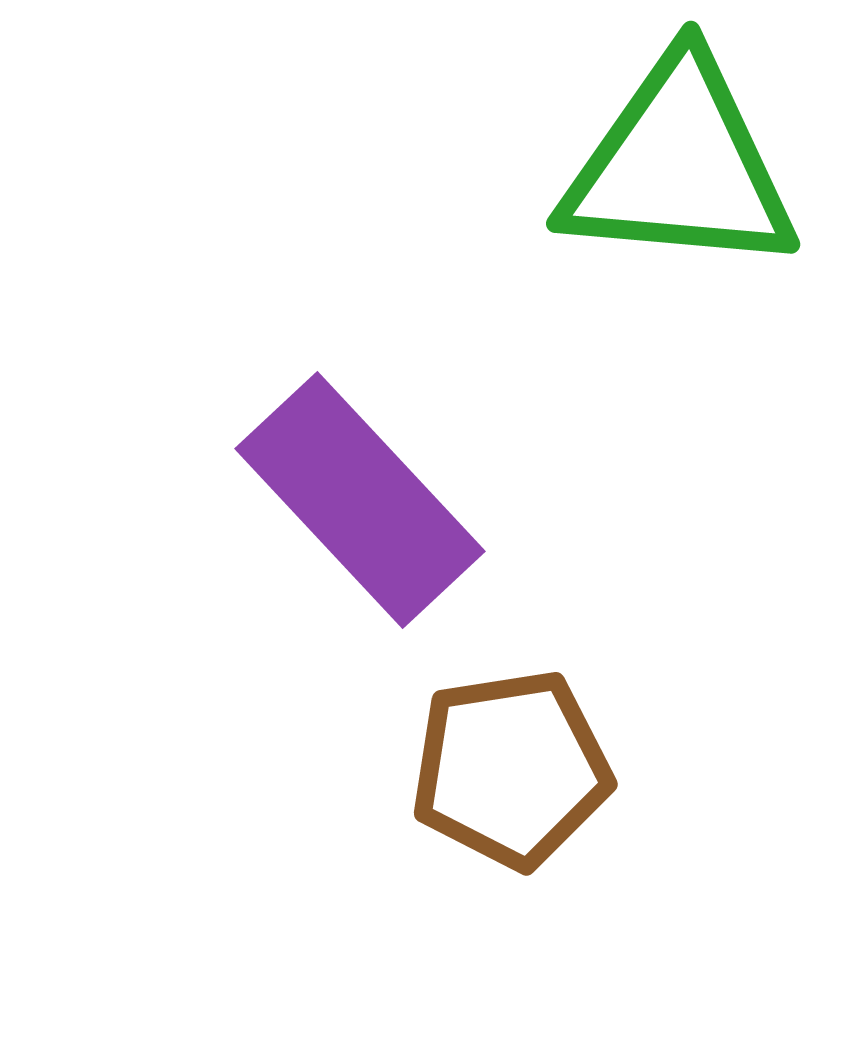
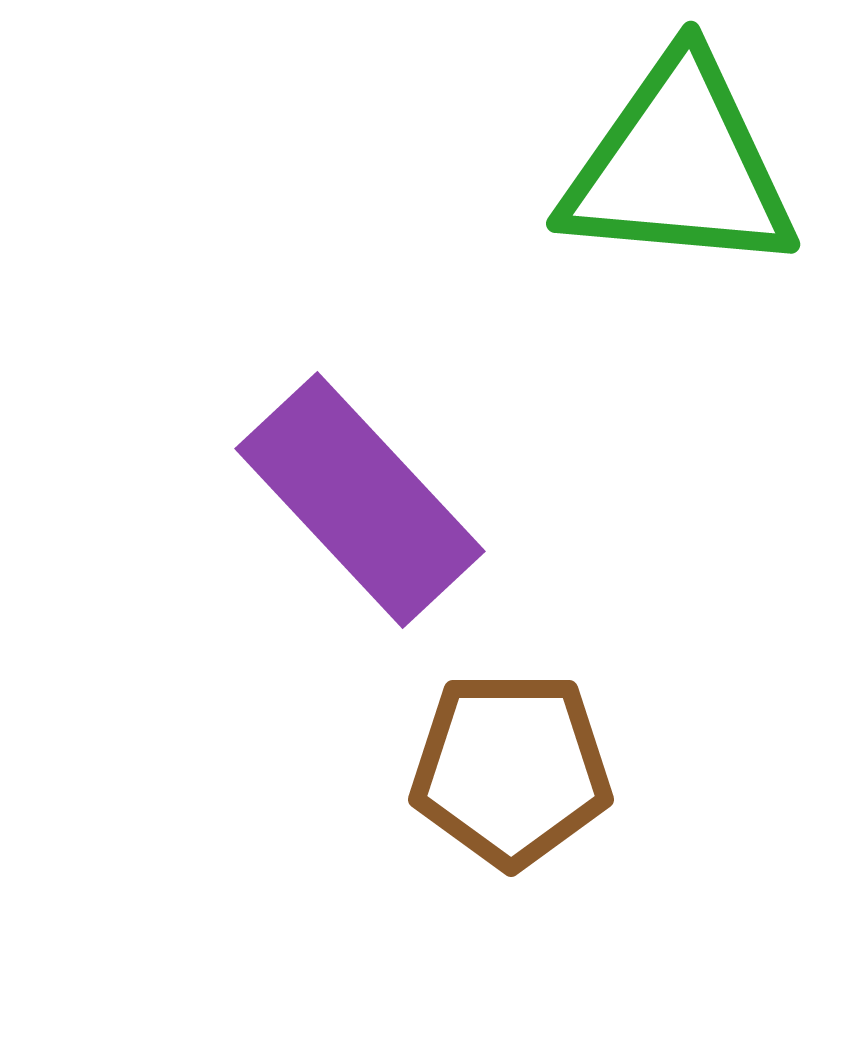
brown pentagon: rotated 9 degrees clockwise
